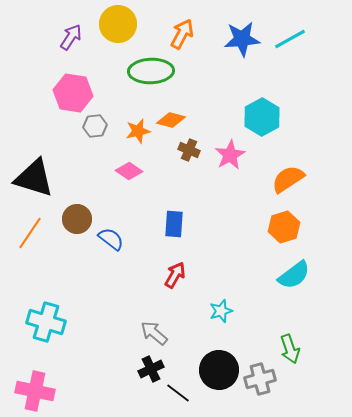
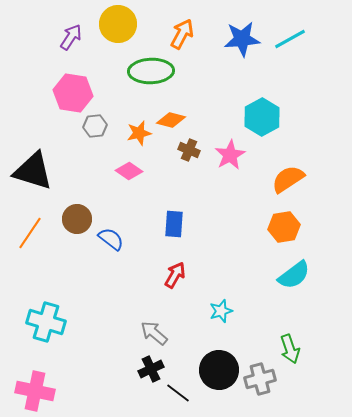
orange star: moved 1 px right, 2 px down
black triangle: moved 1 px left, 7 px up
orange hexagon: rotated 8 degrees clockwise
